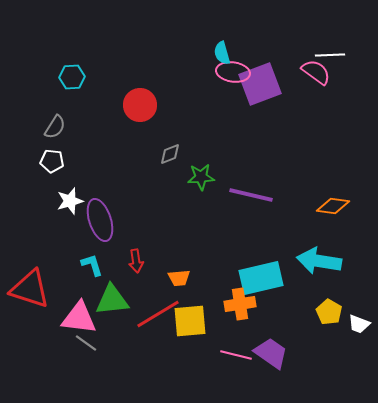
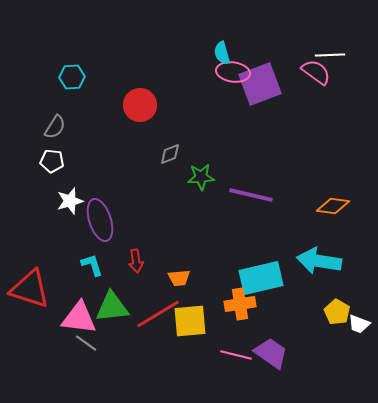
green triangle: moved 7 px down
yellow pentagon: moved 8 px right
